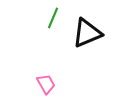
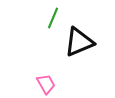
black triangle: moved 8 px left, 9 px down
